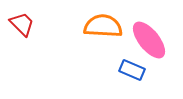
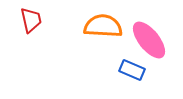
red trapezoid: moved 9 px right, 4 px up; rotated 32 degrees clockwise
